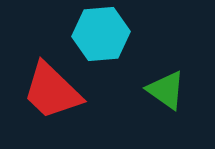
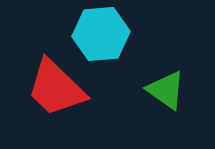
red trapezoid: moved 4 px right, 3 px up
